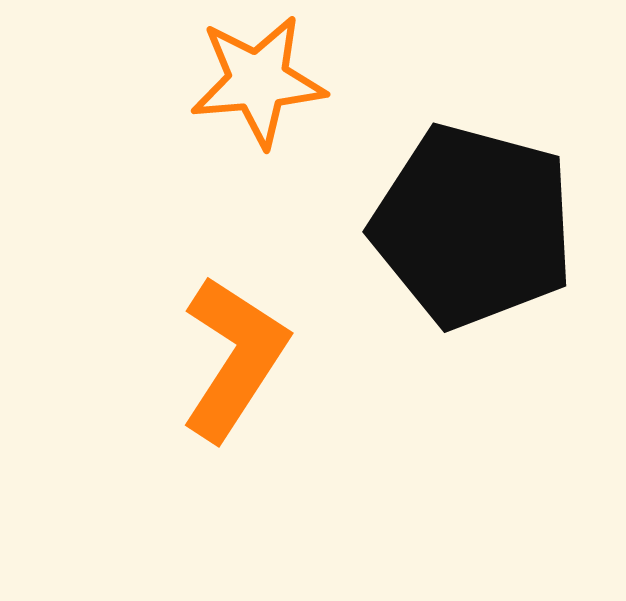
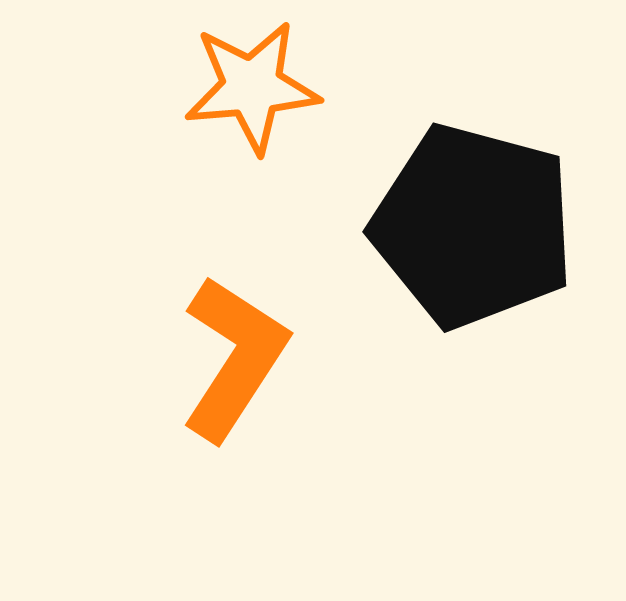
orange star: moved 6 px left, 6 px down
